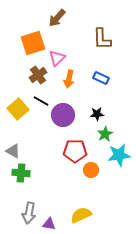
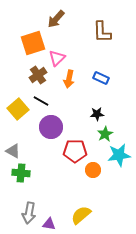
brown arrow: moved 1 px left, 1 px down
brown L-shape: moved 7 px up
purple circle: moved 12 px left, 12 px down
orange circle: moved 2 px right
yellow semicircle: rotated 15 degrees counterclockwise
